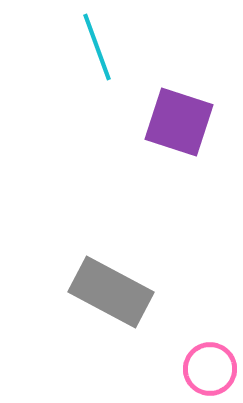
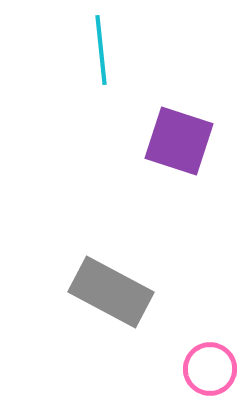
cyan line: moved 4 px right, 3 px down; rotated 14 degrees clockwise
purple square: moved 19 px down
